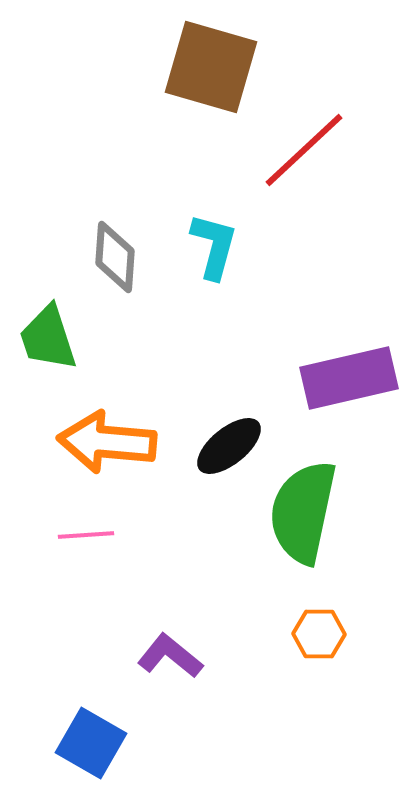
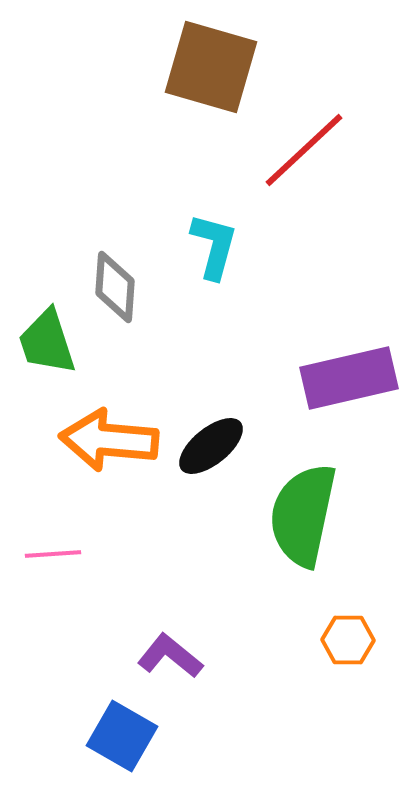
gray diamond: moved 30 px down
green trapezoid: moved 1 px left, 4 px down
orange arrow: moved 2 px right, 2 px up
black ellipse: moved 18 px left
green semicircle: moved 3 px down
pink line: moved 33 px left, 19 px down
orange hexagon: moved 29 px right, 6 px down
blue square: moved 31 px right, 7 px up
